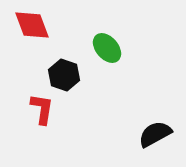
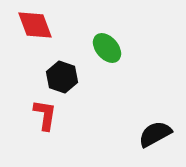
red diamond: moved 3 px right
black hexagon: moved 2 px left, 2 px down
red L-shape: moved 3 px right, 6 px down
